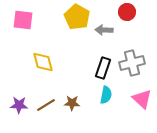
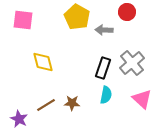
gray cross: rotated 25 degrees counterclockwise
purple star: moved 14 px down; rotated 24 degrees clockwise
